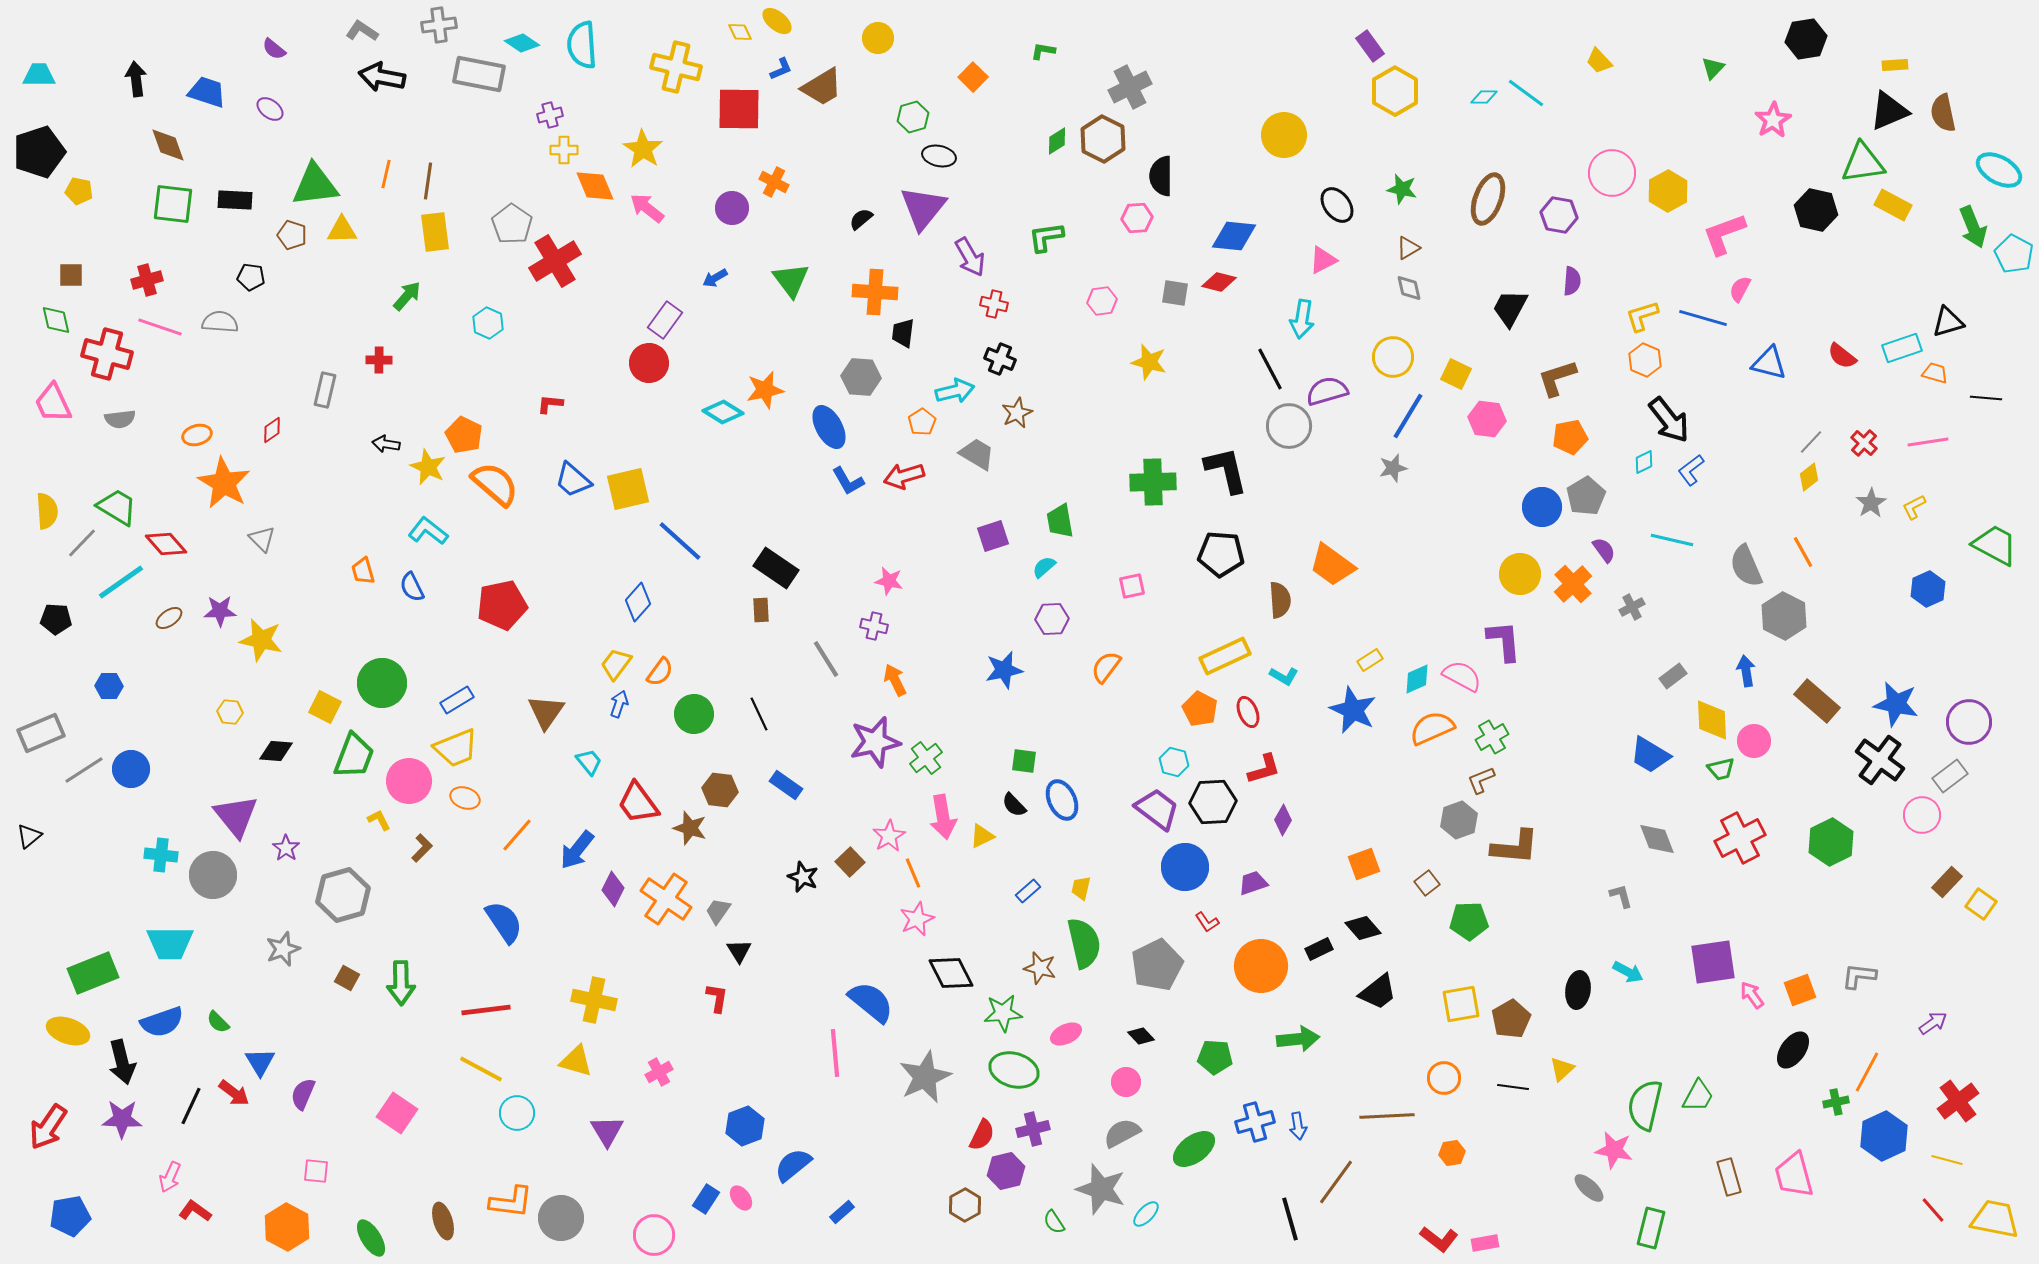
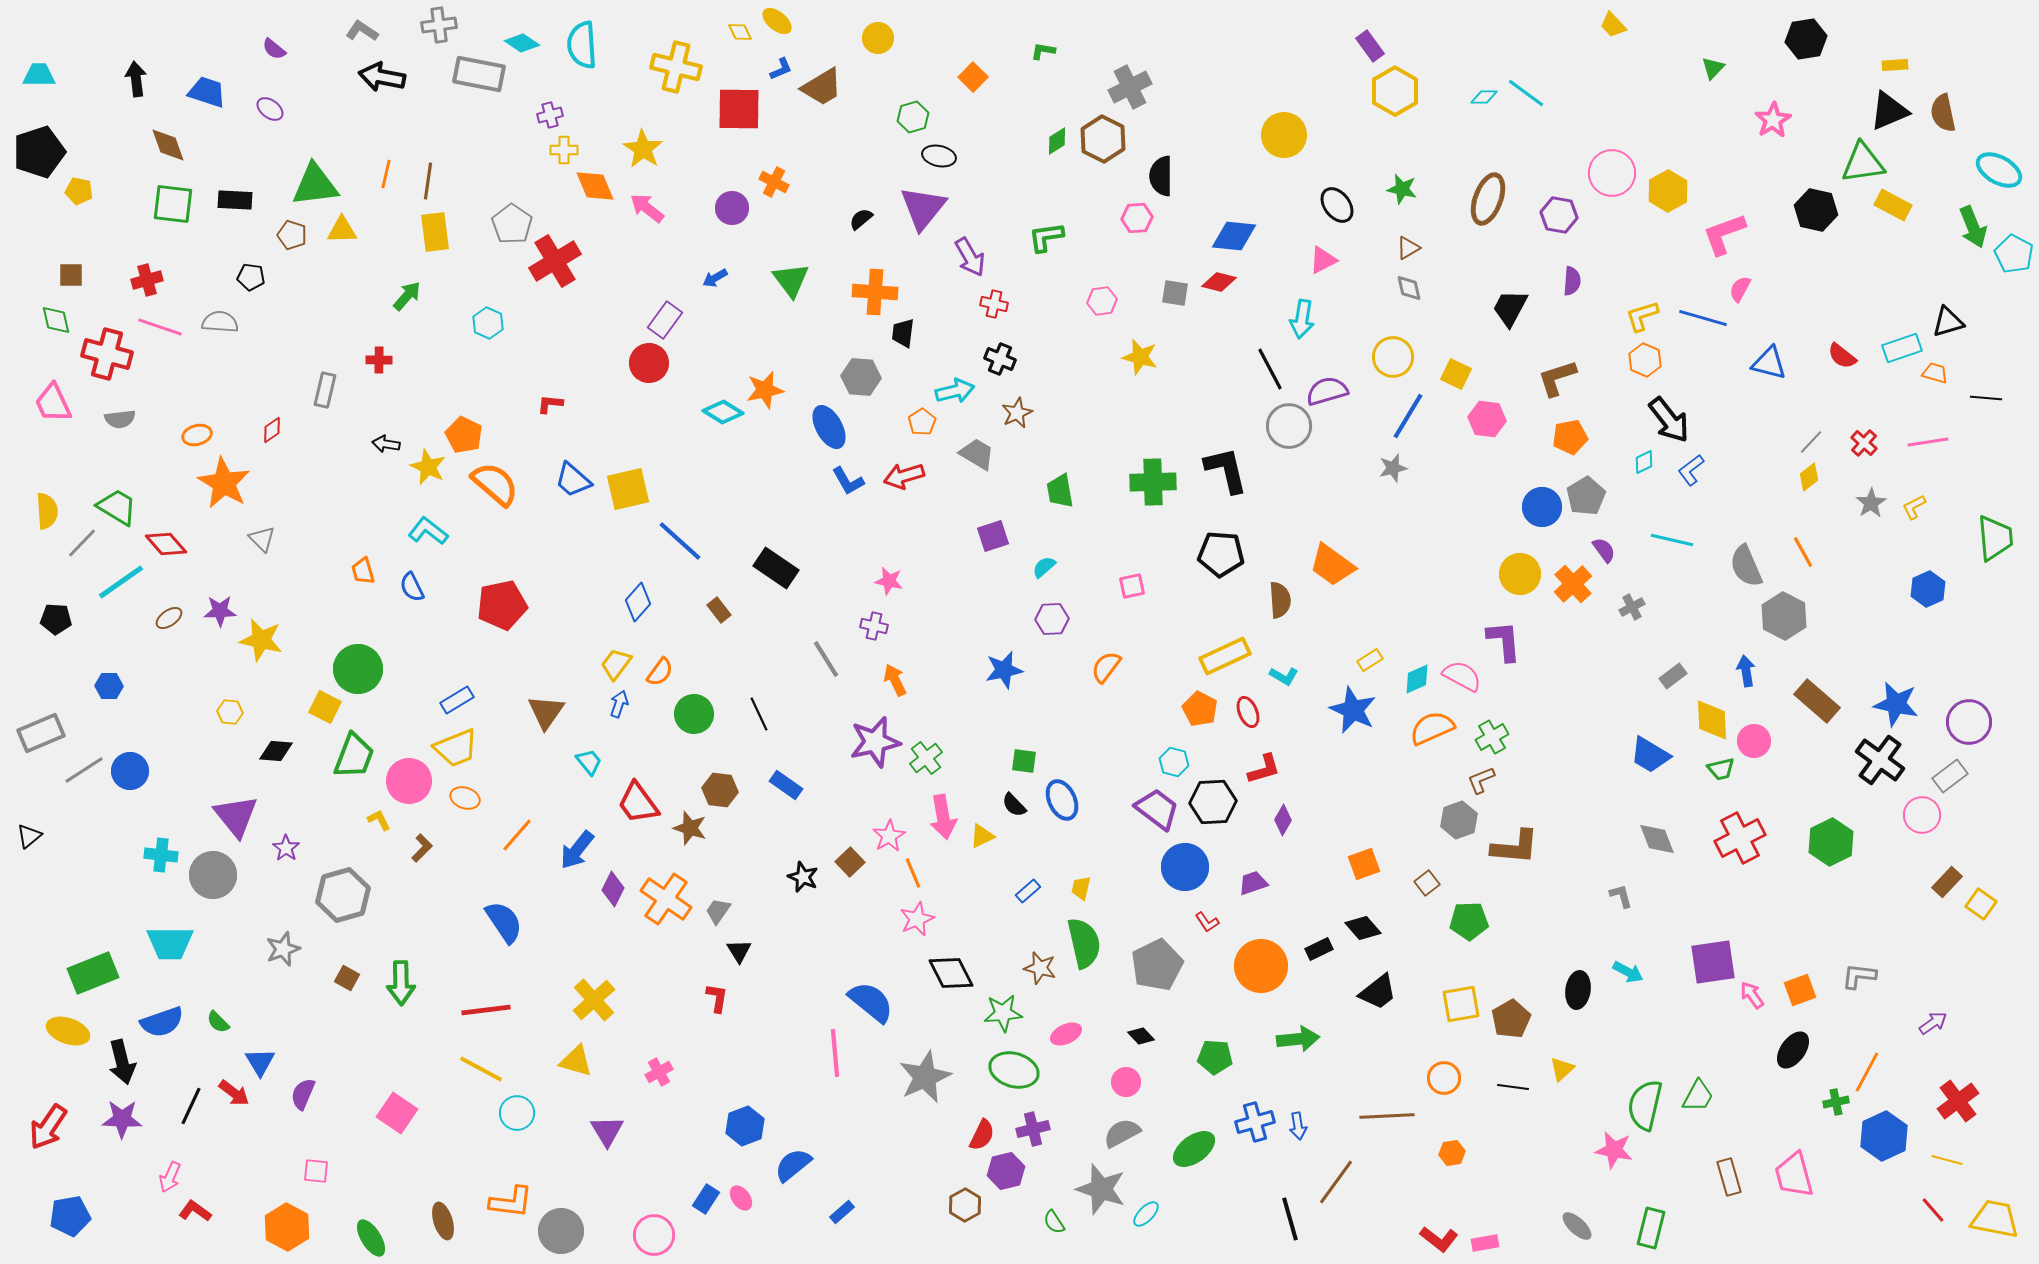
yellow trapezoid at (1599, 61): moved 14 px right, 36 px up
yellow star at (1149, 362): moved 9 px left, 5 px up
green trapezoid at (1060, 521): moved 30 px up
green trapezoid at (1995, 545): moved 7 px up; rotated 57 degrees clockwise
brown rectangle at (761, 610): moved 42 px left; rotated 35 degrees counterclockwise
green circle at (382, 683): moved 24 px left, 14 px up
blue circle at (131, 769): moved 1 px left, 2 px down
yellow cross at (594, 1000): rotated 36 degrees clockwise
gray ellipse at (1589, 1188): moved 12 px left, 38 px down
gray circle at (561, 1218): moved 13 px down
